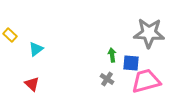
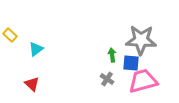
gray star: moved 8 px left, 7 px down
pink trapezoid: moved 3 px left
